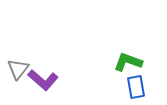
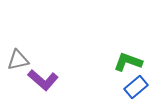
gray triangle: moved 9 px up; rotated 40 degrees clockwise
blue rectangle: rotated 60 degrees clockwise
